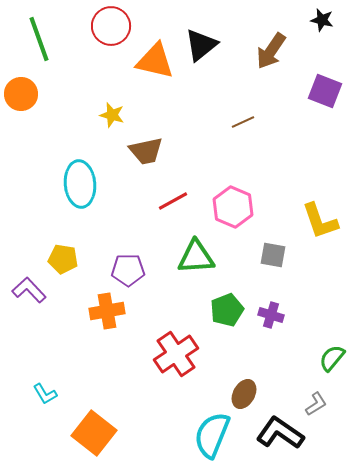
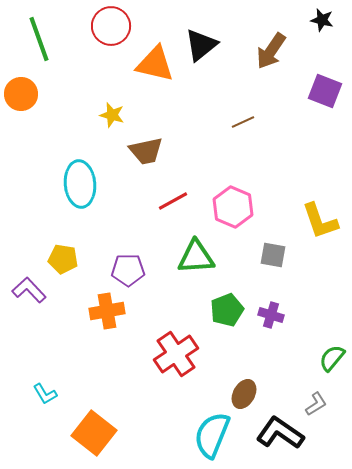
orange triangle: moved 3 px down
